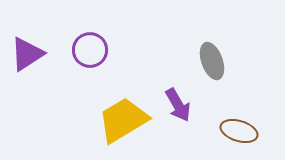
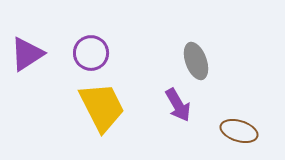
purple circle: moved 1 px right, 3 px down
gray ellipse: moved 16 px left
yellow trapezoid: moved 21 px left, 13 px up; rotated 94 degrees clockwise
